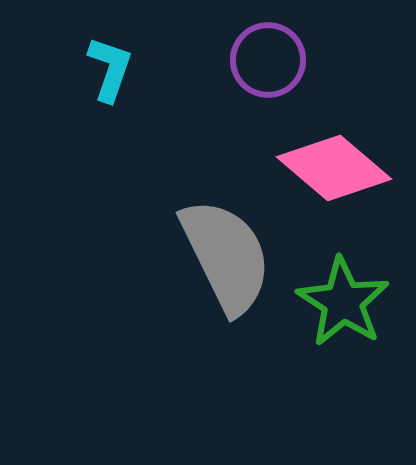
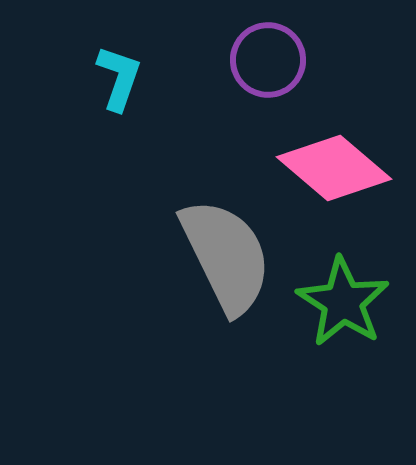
cyan L-shape: moved 9 px right, 9 px down
